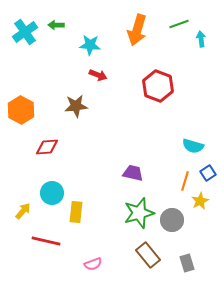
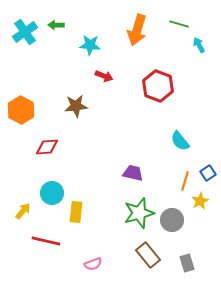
green line: rotated 36 degrees clockwise
cyan arrow: moved 2 px left, 6 px down; rotated 21 degrees counterclockwise
red arrow: moved 6 px right, 1 px down
cyan semicircle: moved 13 px left, 5 px up; rotated 35 degrees clockwise
